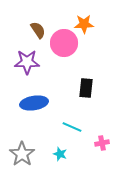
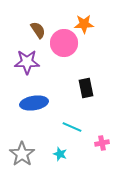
black rectangle: rotated 18 degrees counterclockwise
